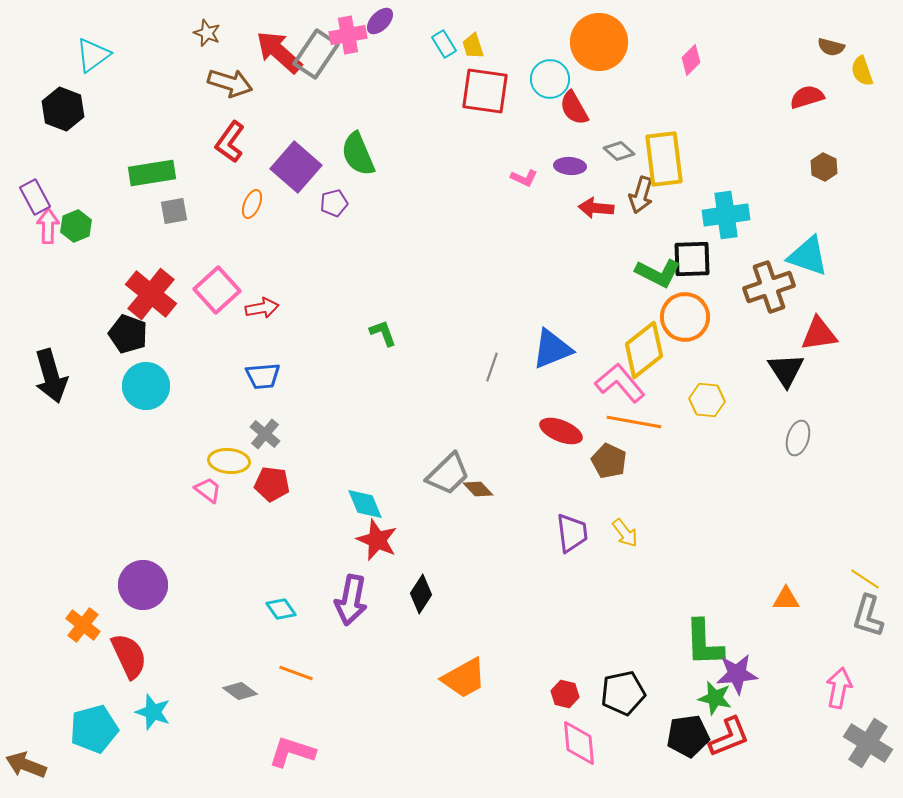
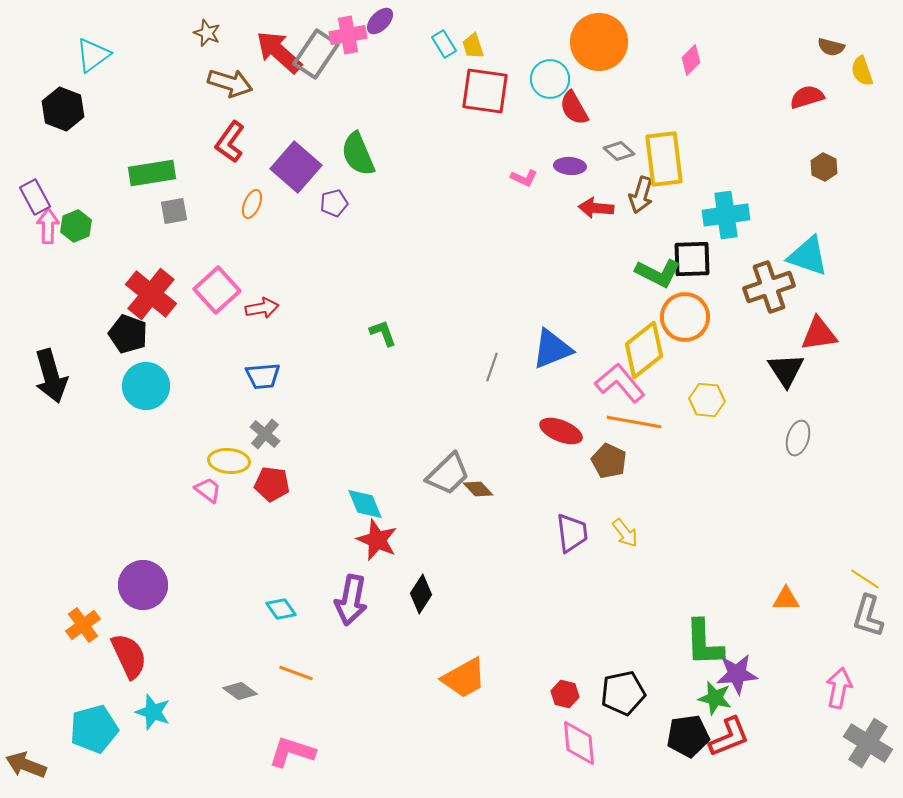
orange cross at (83, 625): rotated 16 degrees clockwise
